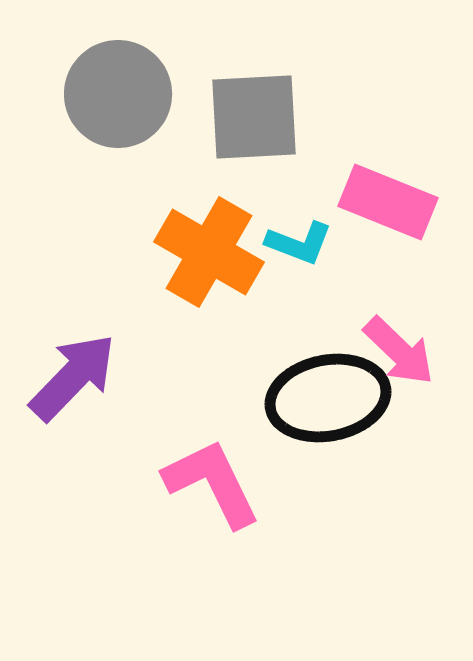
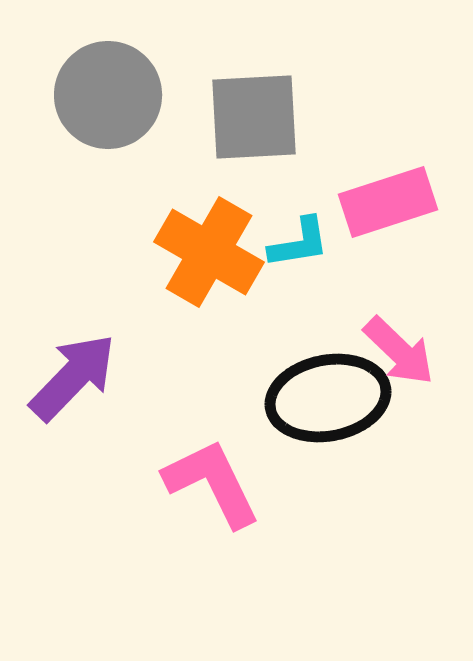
gray circle: moved 10 px left, 1 px down
pink rectangle: rotated 40 degrees counterclockwise
cyan L-shape: rotated 30 degrees counterclockwise
